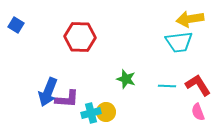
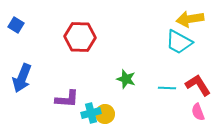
cyan trapezoid: rotated 36 degrees clockwise
cyan line: moved 2 px down
blue arrow: moved 26 px left, 14 px up
yellow circle: moved 1 px left, 2 px down
